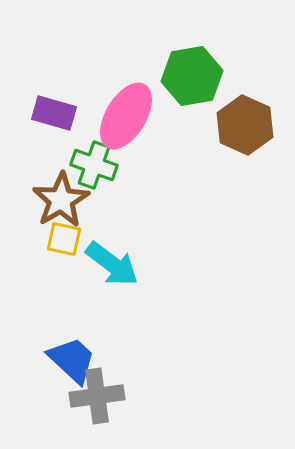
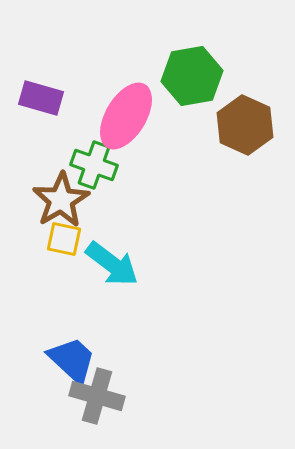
purple rectangle: moved 13 px left, 15 px up
gray cross: rotated 24 degrees clockwise
